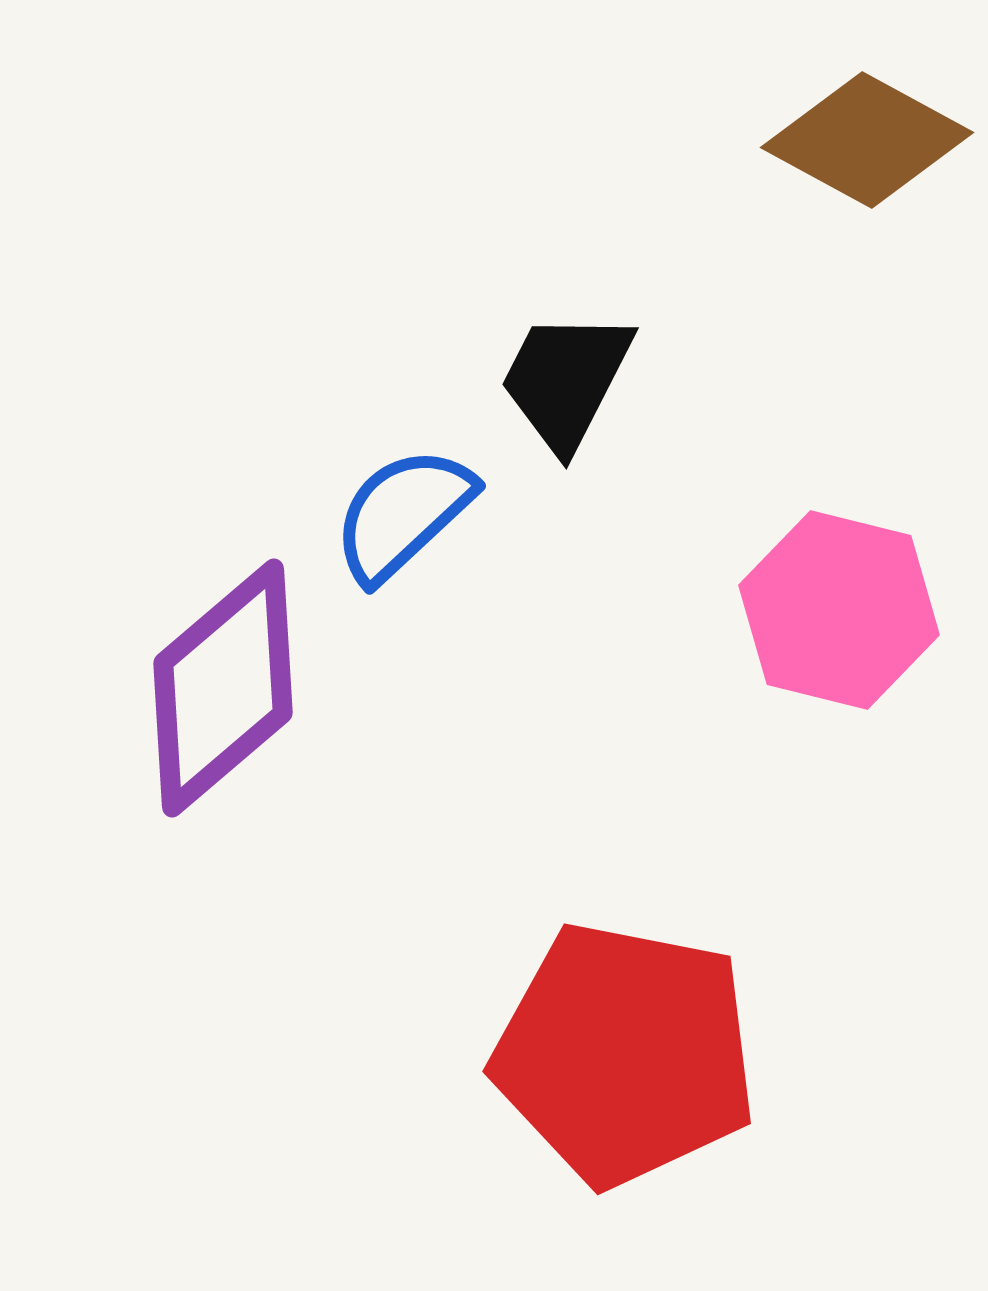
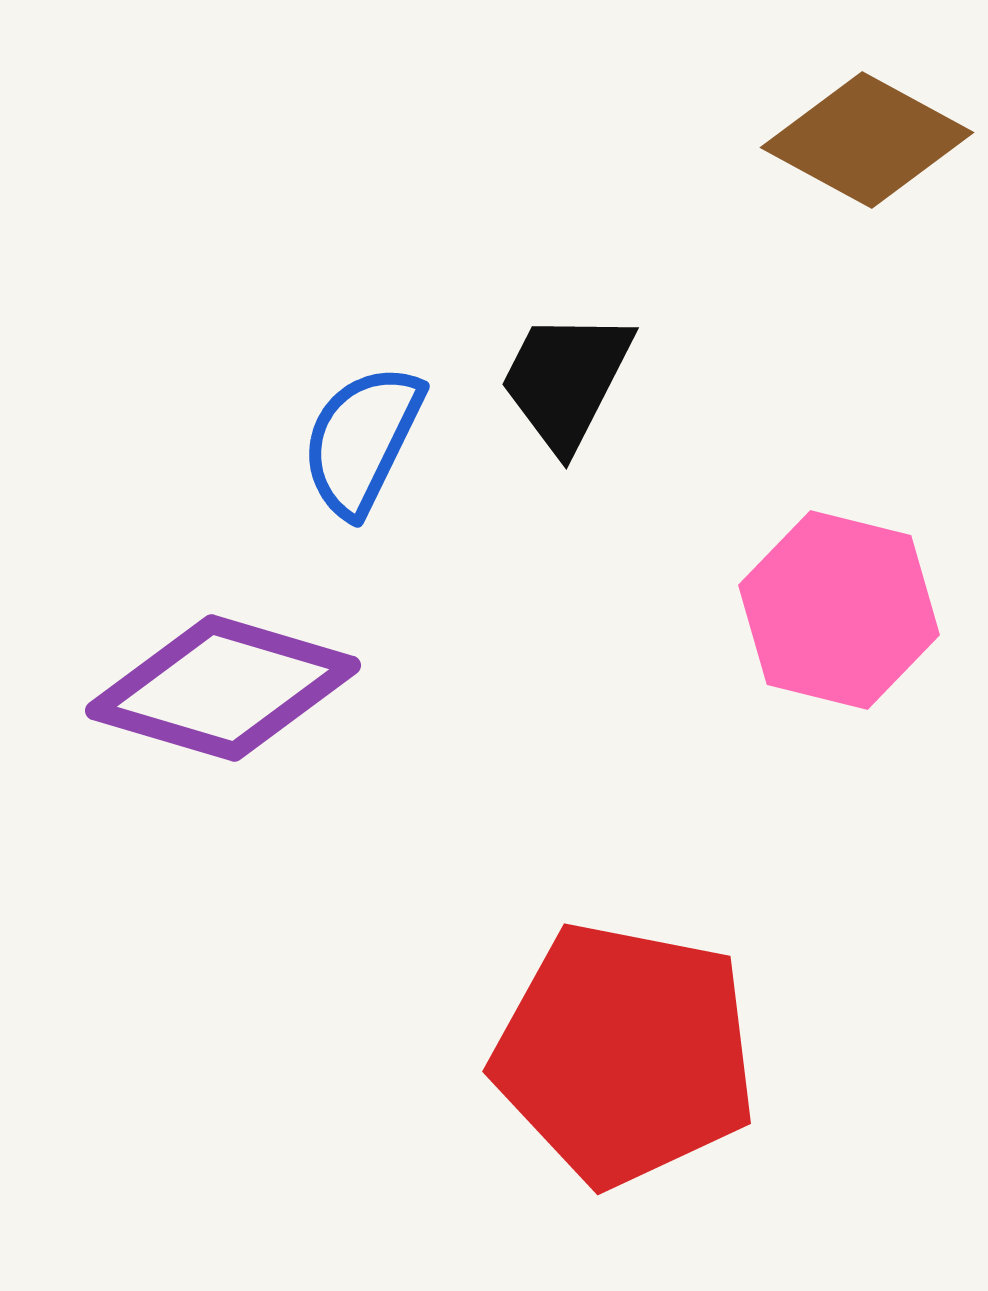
blue semicircle: moved 41 px left, 74 px up; rotated 21 degrees counterclockwise
purple diamond: rotated 57 degrees clockwise
